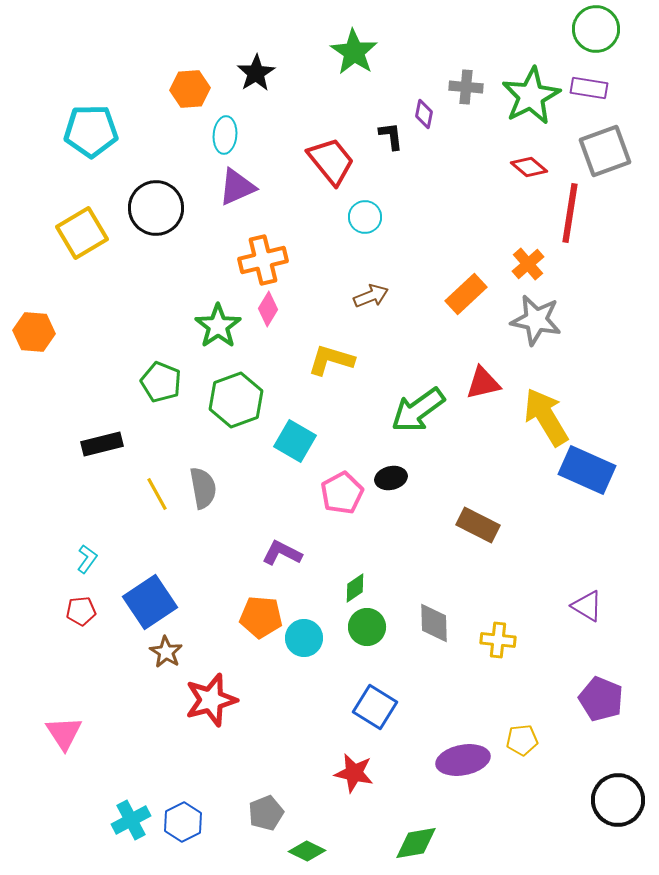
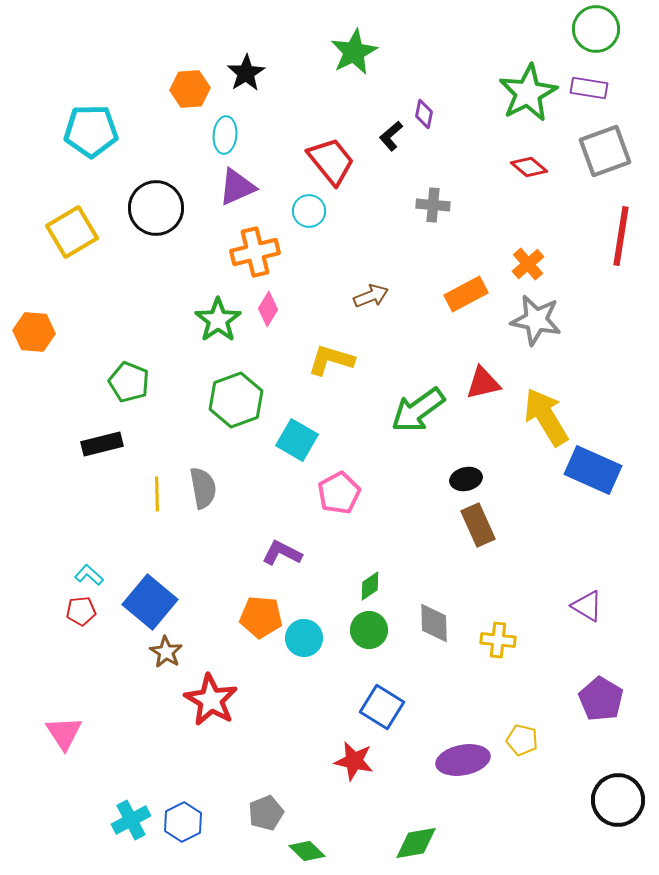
green star at (354, 52): rotated 12 degrees clockwise
black star at (256, 73): moved 10 px left
gray cross at (466, 87): moved 33 px left, 118 px down
green star at (531, 96): moved 3 px left, 3 px up
black L-shape at (391, 136): rotated 124 degrees counterclockwise
red line at (570, 213): moved 51 px right, 23 px down
cyan circle at (365, 217): moved 56 px left, 6 px up
yellow square at (82, 233): moved 10 px left, 1 px up
orange cross at (263, 260): moved 8 px left, 8 px up
orange rectangle at (466, 294): rotated 15 degrees clockwise
green star at (218, 326): moved 6 px up
green pentagon at (161, 382): moved 32 px left
cyan square at (295, 441): moved 2 px right, 1 px up
blue rectangle at (587, 470): moved 6 px right
black ellipse at (391, 478): moved 75 px right, 1 px down
pink pentagon at (342, 493): moved 3 px left
yellow line at (157, 494): rotated 28 degrees clockwise
brown rectangle at (478, 525): rotated 39 degrees clockwise
cyan L-shape at (87, 559): moved 2 px right, 16 px down; rotated 84 degrees counterclockwise
green diamond at (355, 588): moved 15 px right, 2 px up
blue square at (150, 602): rotated 16 degrees counterclockwise
green circle at (367, 627): moved 2 px right, 3 px down
purple pentagon at (601, 699): rotated 9 degrees clockwise
red star at (211, 700): rotated 26 degrees counterclockwise
blue square at (375, 707): moved 7 px right
yellow pentagon at (522, 740): rotated 20 degrees clockwise
red star at (354, 773): moved 12 px up
green diamond at (307, 851): rotated 18 degrees clockwise
